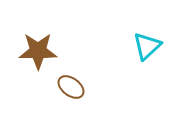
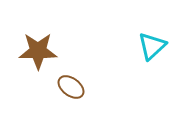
cyan triangle: moved 5 px right
